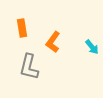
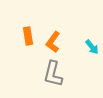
orange rectangle: moved 6 px right, 8 px down
gray L-shape: moved 24 px right, 7 px down
